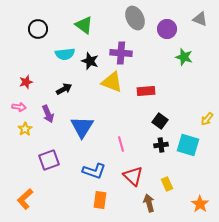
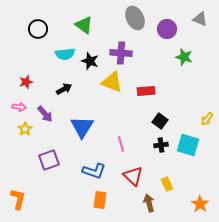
purple arrow: moved 3 px left; rotated 18 degrees counterclockwise
orange L-shape: moved 7 px left; rotated 145 degrees clockwise
